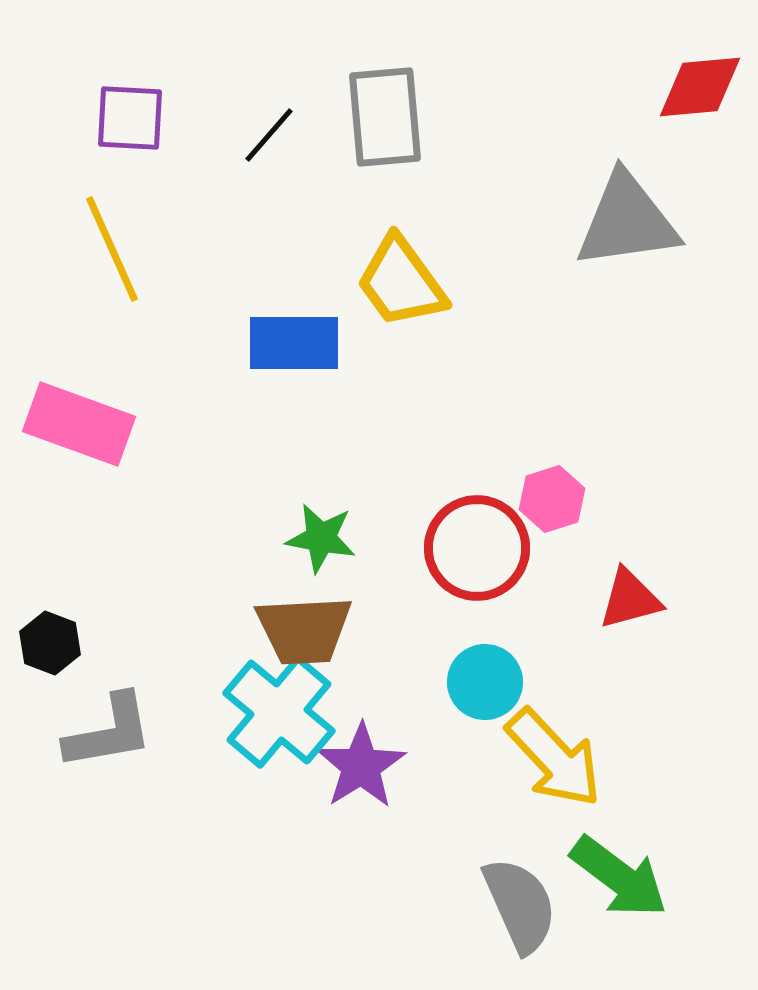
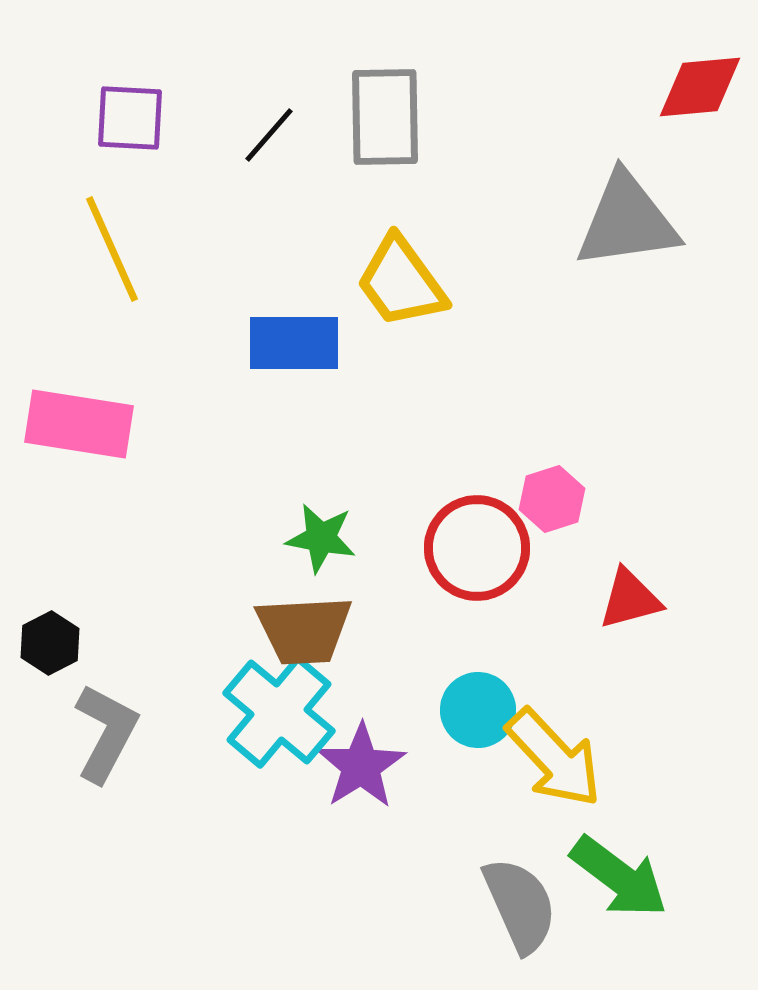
gray rectangle: rotated 4 degrees clockwise
pink rectangle: rotated 11 degrees counterclockwise
black hexagon: rotated 12 degrees clockwise
cyan circle: moved 7 px left, 28 px down
gray L-shape: moved 3 px left, 1 px down; rotated 52 degrees counterclockwise
